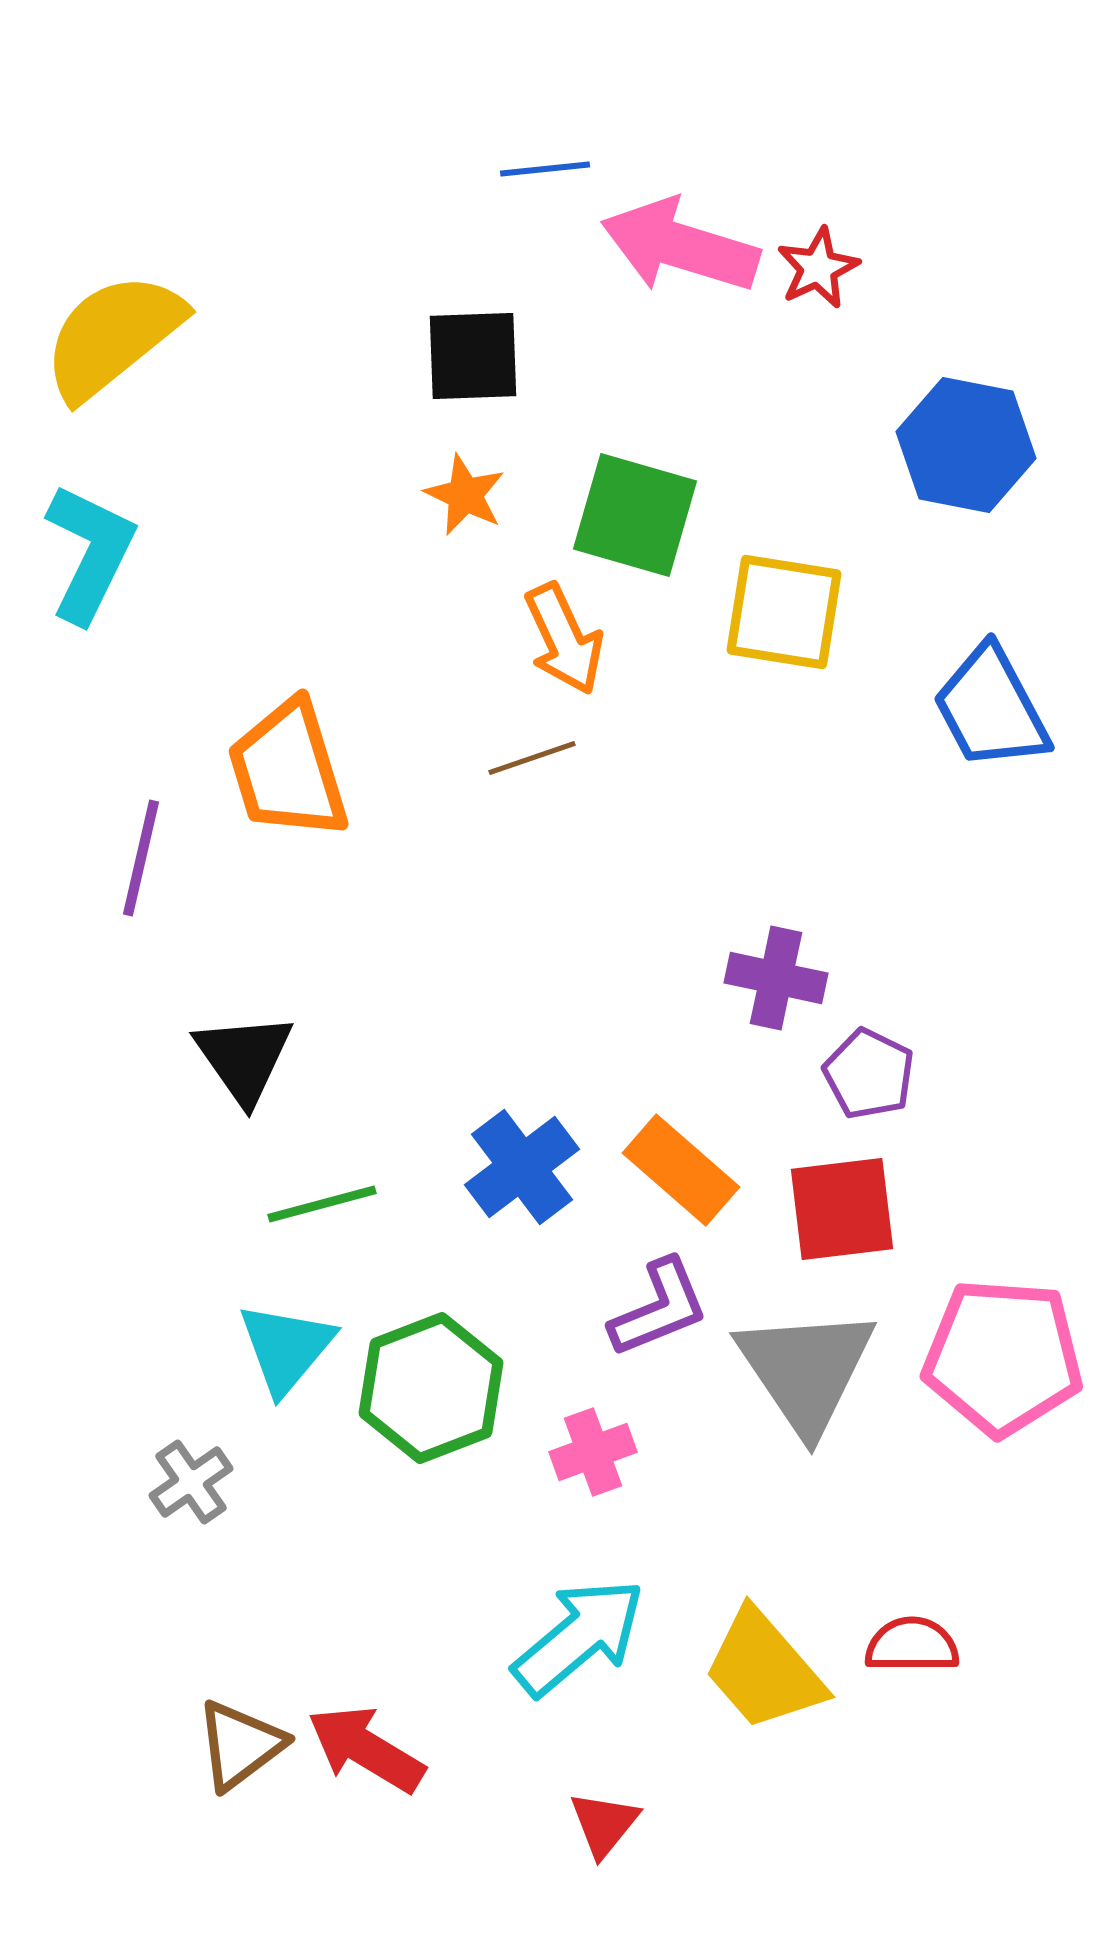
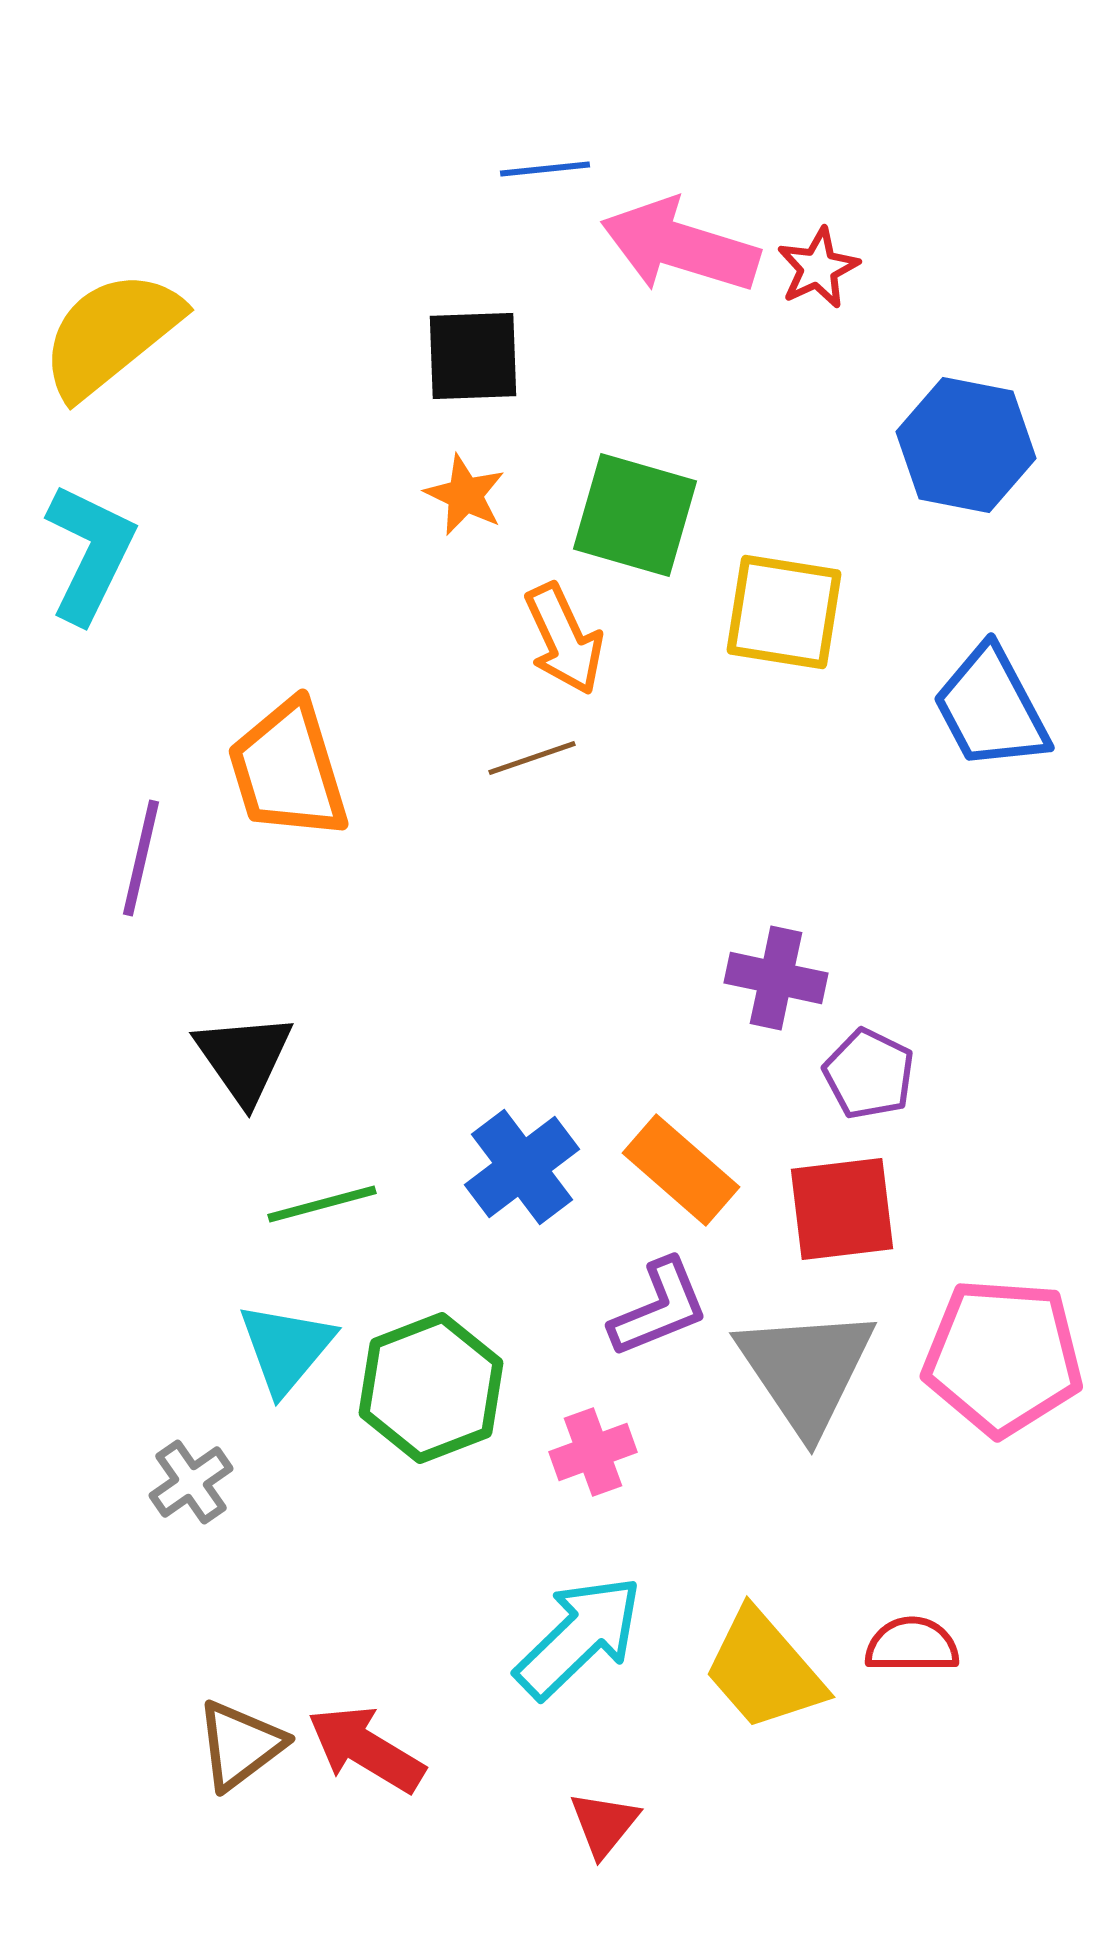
yellow semicircle: moved 2 px left, 2 px up
cyan arrow: rotated 4 degrees counterclockwise
